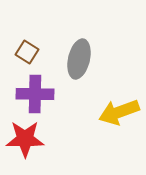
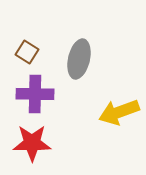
red star: moved 7 px right, 4 px down
